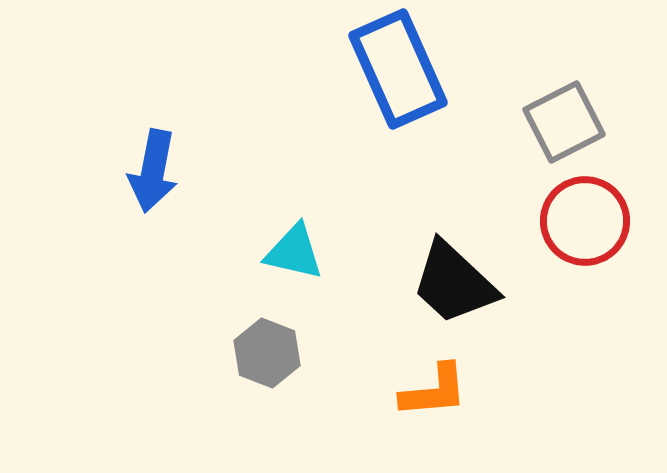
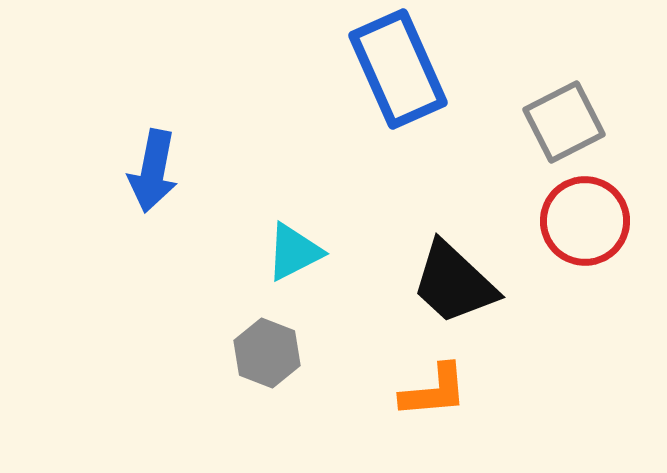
cyan triangle: rotated 40 degrees counterclockwise
